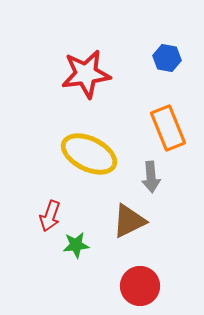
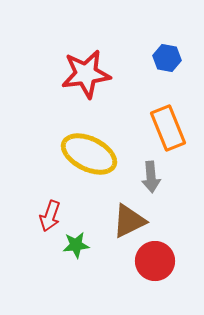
red circle: moved 15 px right, 25 px up
